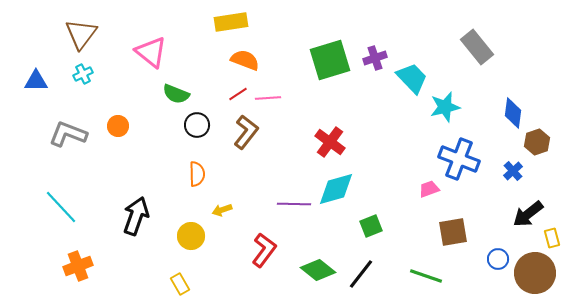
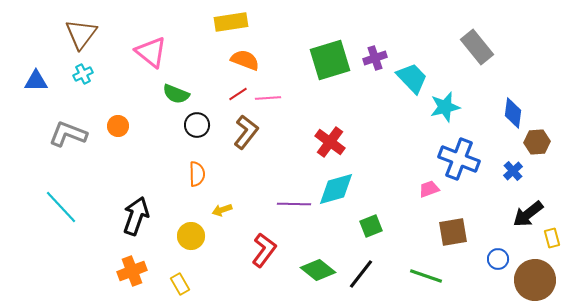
brown hexagon at (537, 142): rotated 15 degrees clockwise
orange cross at (78, 266): moved 54 px right, 5 px down
brown circle at (535, 273): moved 7 px down
